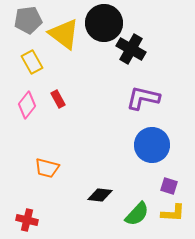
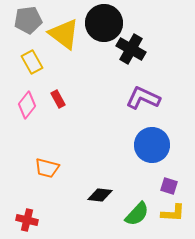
purple L-shape: rotated 12 degrees clockwise
